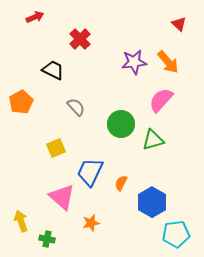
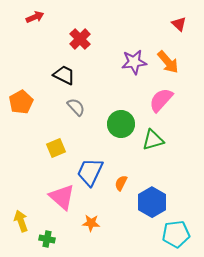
black trapezoid: moved 11 px right, 5 px down
orange star: rotated 18 degrees clockwise
